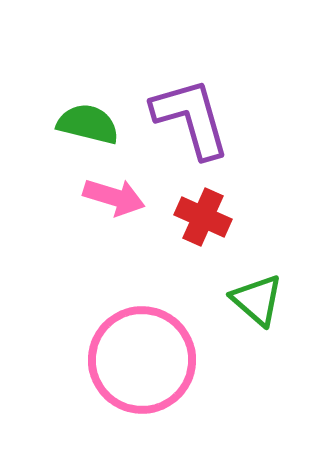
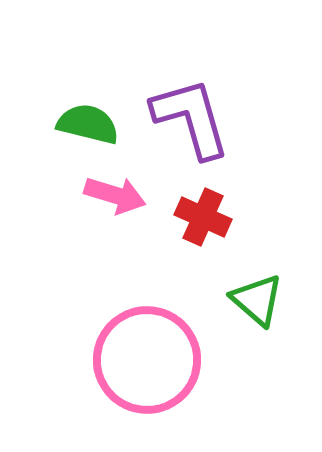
pink arrow: moved 1 px right, 2 px up
pink circle: moved 5 px right
